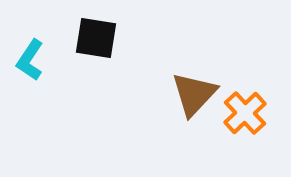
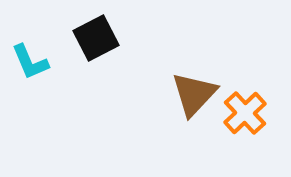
black square: rotated 36 degrees counterclockwise
cyan L-shape: moved 2 px down; rotated 57 degrees counterclockwise
